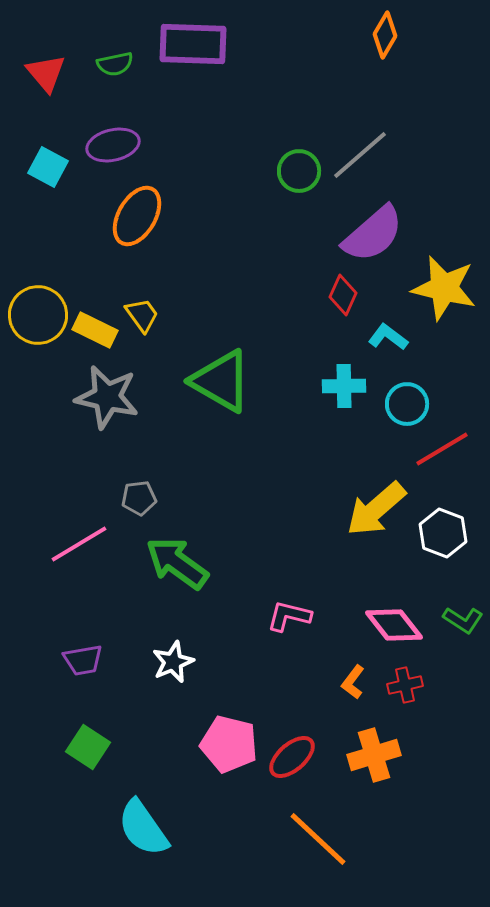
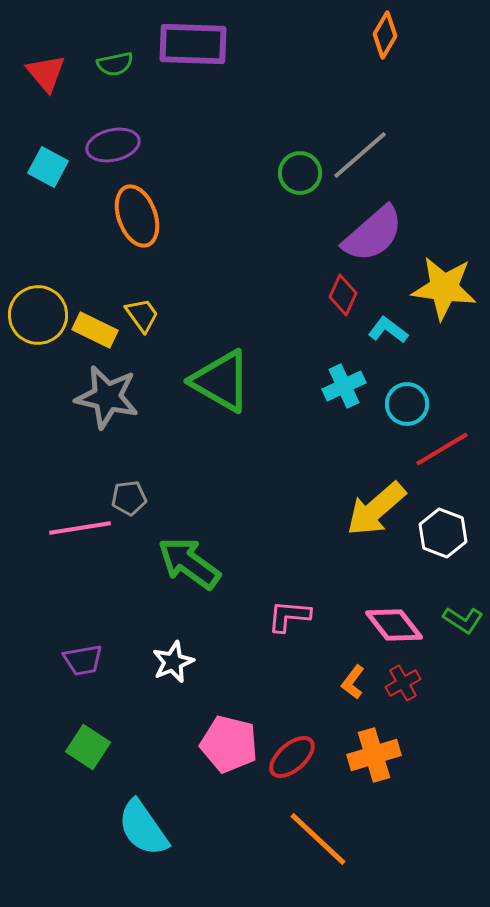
green circle: moved 1 px right, 2 px down
orange ellipse: rotated 50 degrees counterclockwise
yellow star: rotated 6 degrees counterclockwise
cyan L-shape: moved 7 px up
cyan cross: rotated 24 degrees counterclockwise
gray pentagon: moved 10 px left
pink line: moved 1 px right, 16 px up; rotated 22 degrees clockwise
green arrow: moved 12 px right
pink L-shape: rotated 9 degrees counterclockwise
red cross: moved 2 px left, 2 px up; rotated 16 degrees counterclockwise
